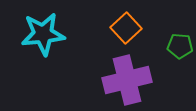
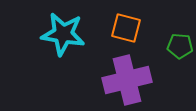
orange square: rotated 32 degrees counterclockwise
cyan star: moved 20 px right; rotated 15 degrees clockwise
